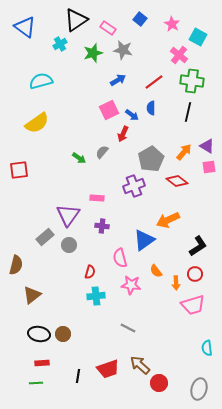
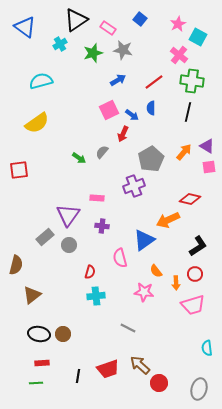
pink star at (172, 24): moved 6 px right; rotated 14 degrees clockwise
red diamond at (177, 181): moved 13 px right, 18 px down; rotated 25 degrees counterclockwise
pink star at (131, 285): moved 13 px right, 7 px down
